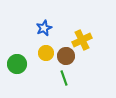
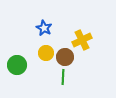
blue star: rotated 21 degrees counterclockwise
brown circle: moved 1 px left, 1 px down
green circle: moved 1 px down
green line: moved 1 px left, 1 px up; rotated 21 degrees clockwise
